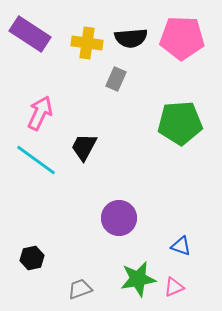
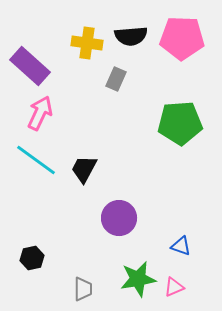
purple rectangle: moved 32 px down; rotated 9 degrees clockwise
black semicircle: moved 2 px up
black trapezoid: moved 22 px down
gray trapezoid: moved 3 px right; rotated 110 degrees clockwise
